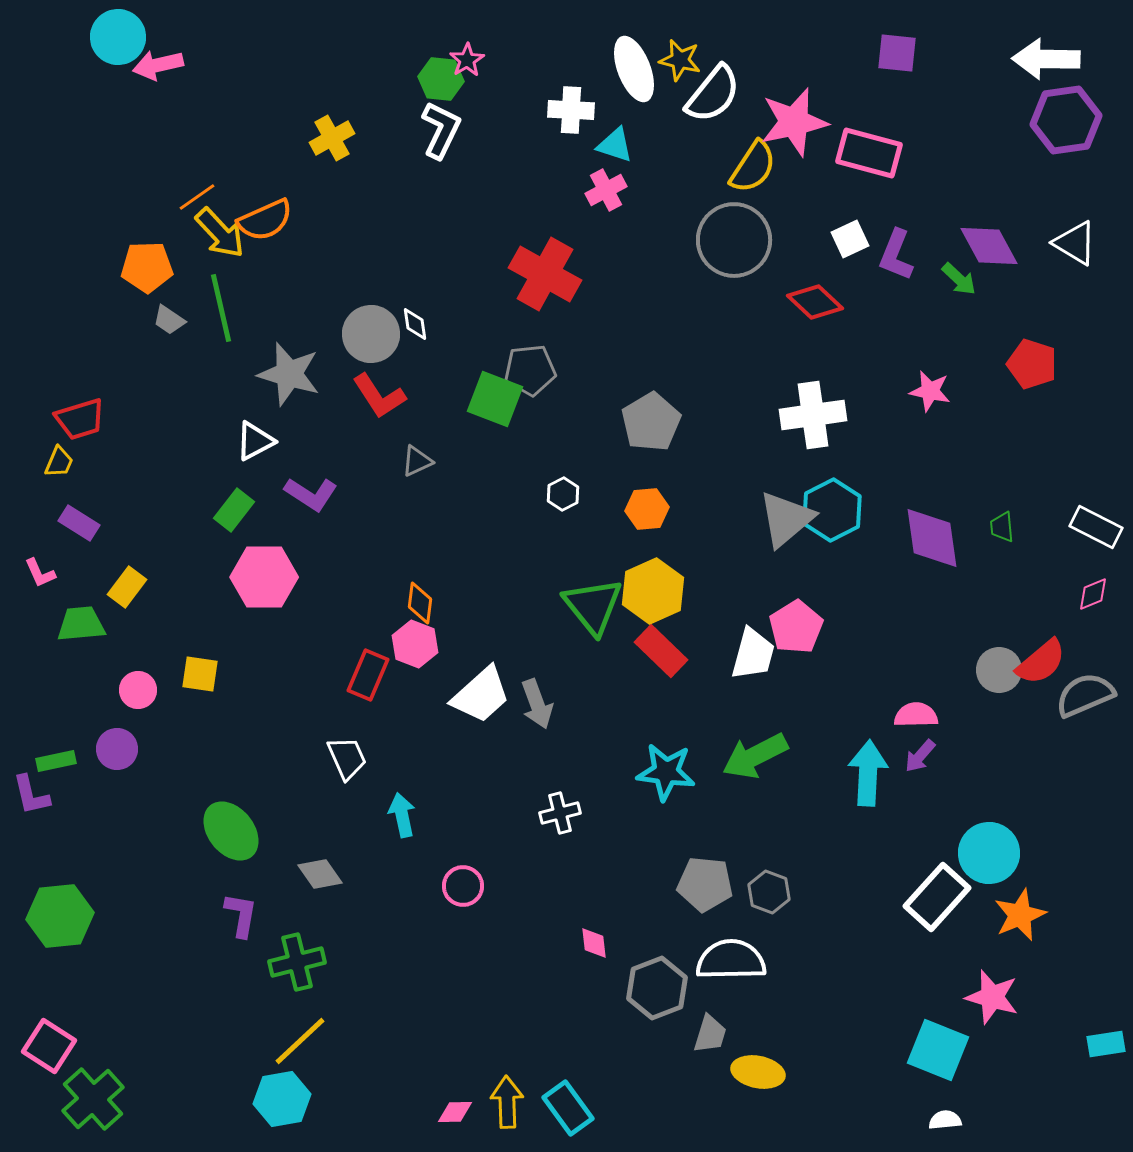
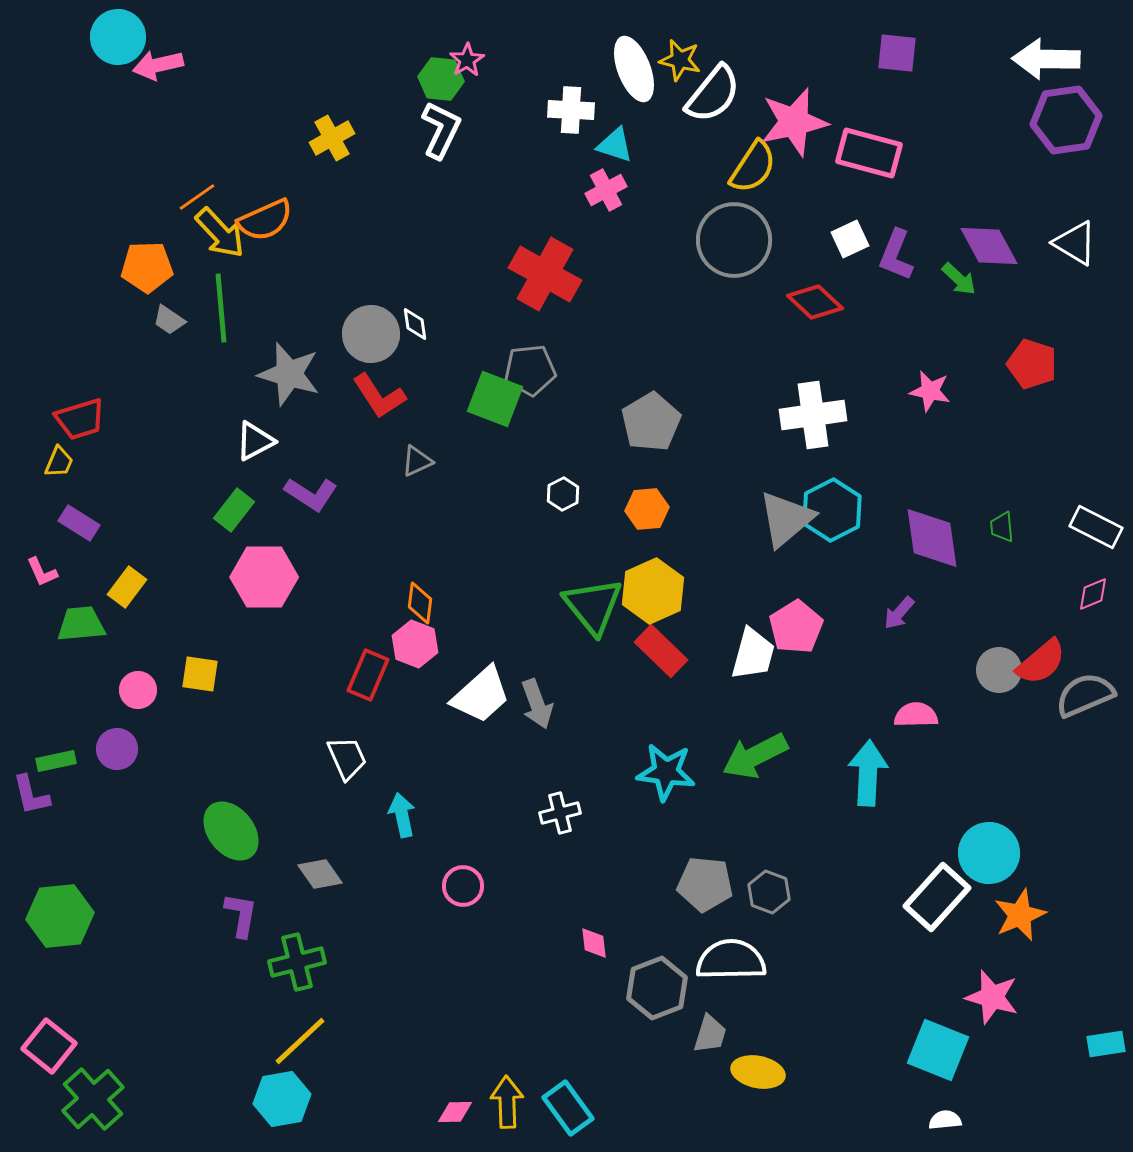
green line at (221, 308): rotated 8 degrees clockwise
pink L-shape at (40, 573): moved 2 px right, 1 px up
purple arrow at (920, 756): moved 21 px left, 143 px up
pink square at (49, 1046): rotated 6 degrees clockwise
